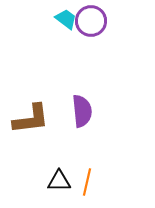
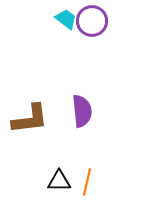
purple circle: moved 1 px right
brown L-shape: moved 1 px left
